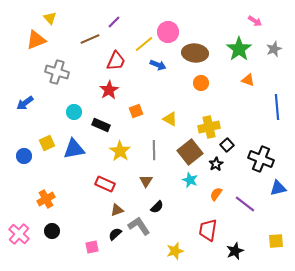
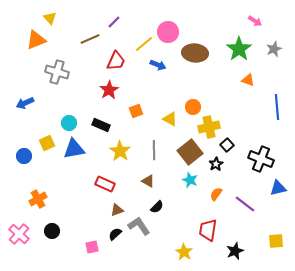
orange circle at (201, 83): moved 8 px left, 24 px down
blue arrow at (25, 103): rotated 12 degrees clockwise
cyan circle at (74, 112): moved 5 px left, 11 px down
brown triangle at (146, 181): moved 2 px right; rotated 32 degrees counterclockwise
orange cross at (46, 199): moved 8 px left
yellow star at (175, 251): moved 9 px right, 1 px down; rotated 24 degrees counterclockwise
